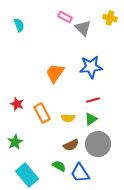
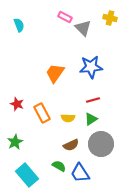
gray circle: moved 3 px right
